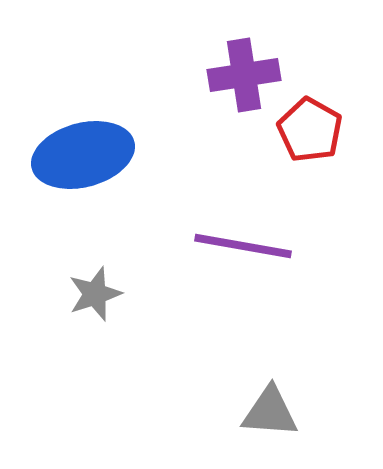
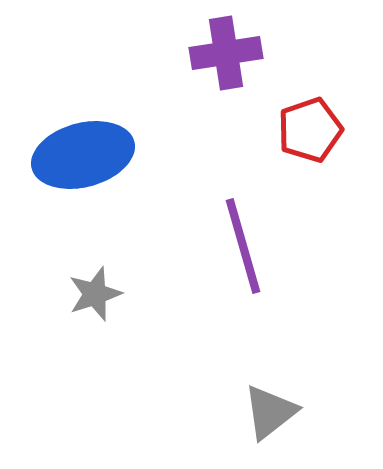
purple cross: moved 18 px left, 22 px up
red pentagon: rotated 24 degrees clockwise
purple line: rotated 64 degrees clockwise
gray triangle: rotated 42 degrees counterclockwise
